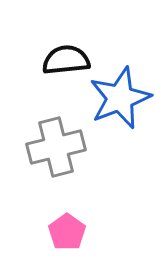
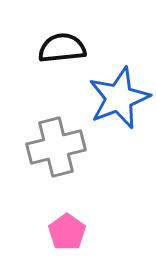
black semicircle: moved 4 px left, 12 px up
blue star: moved 1 px left
